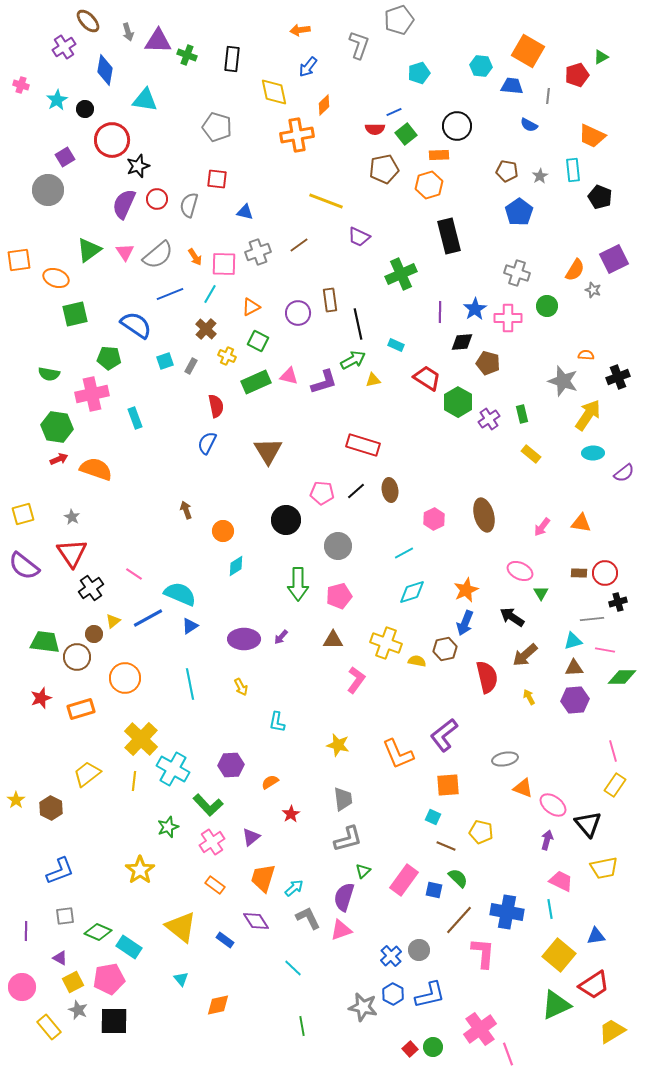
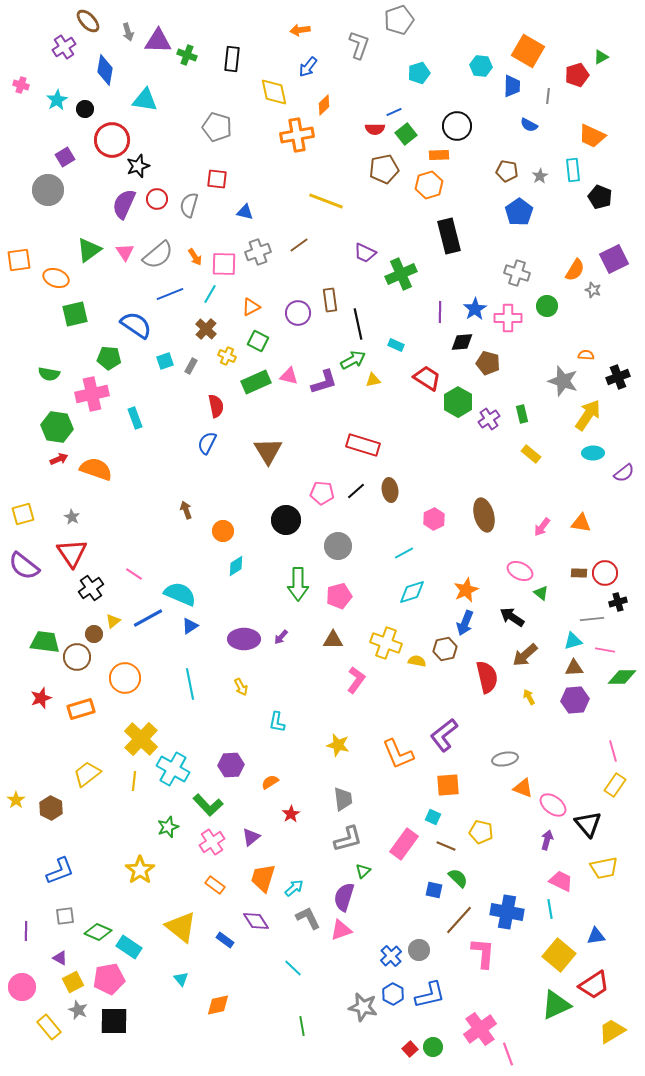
blue trapezoid at (512, 86): rotated 85 degrees clockwise
purple trapezoid at (359, 237): moved 6 px right, 16 px down
green triangle at (541, 593): rotated 21 degrees counterclockwise
pink rectangle at (404, 880): moved 36 px up
